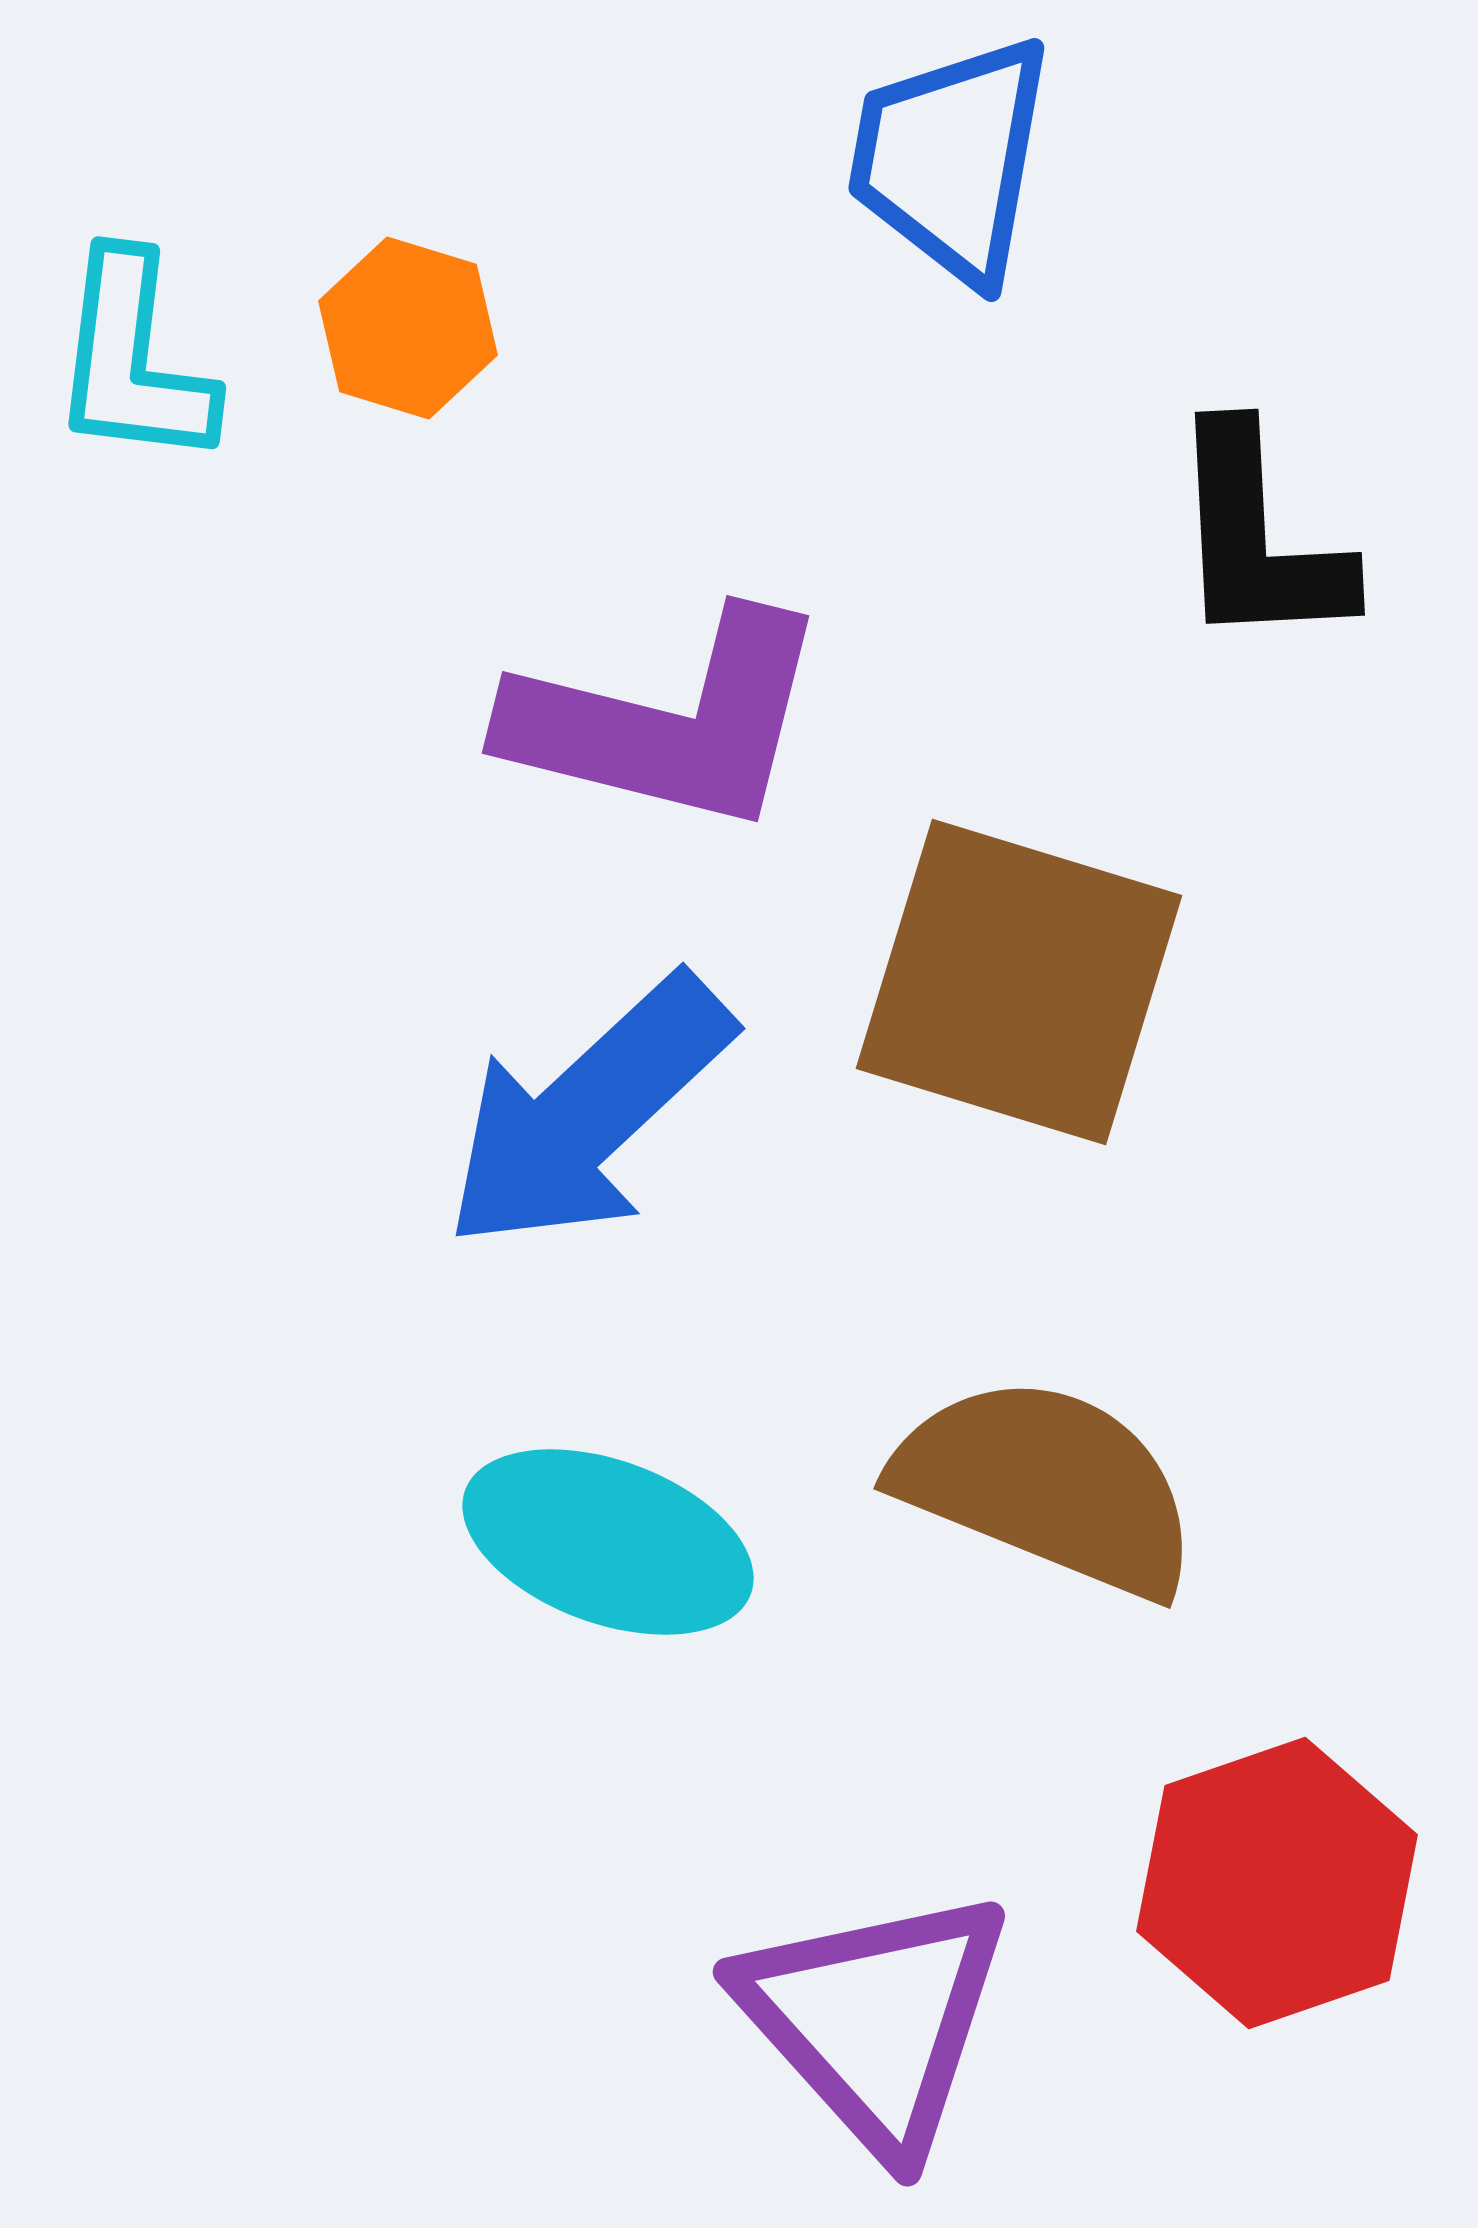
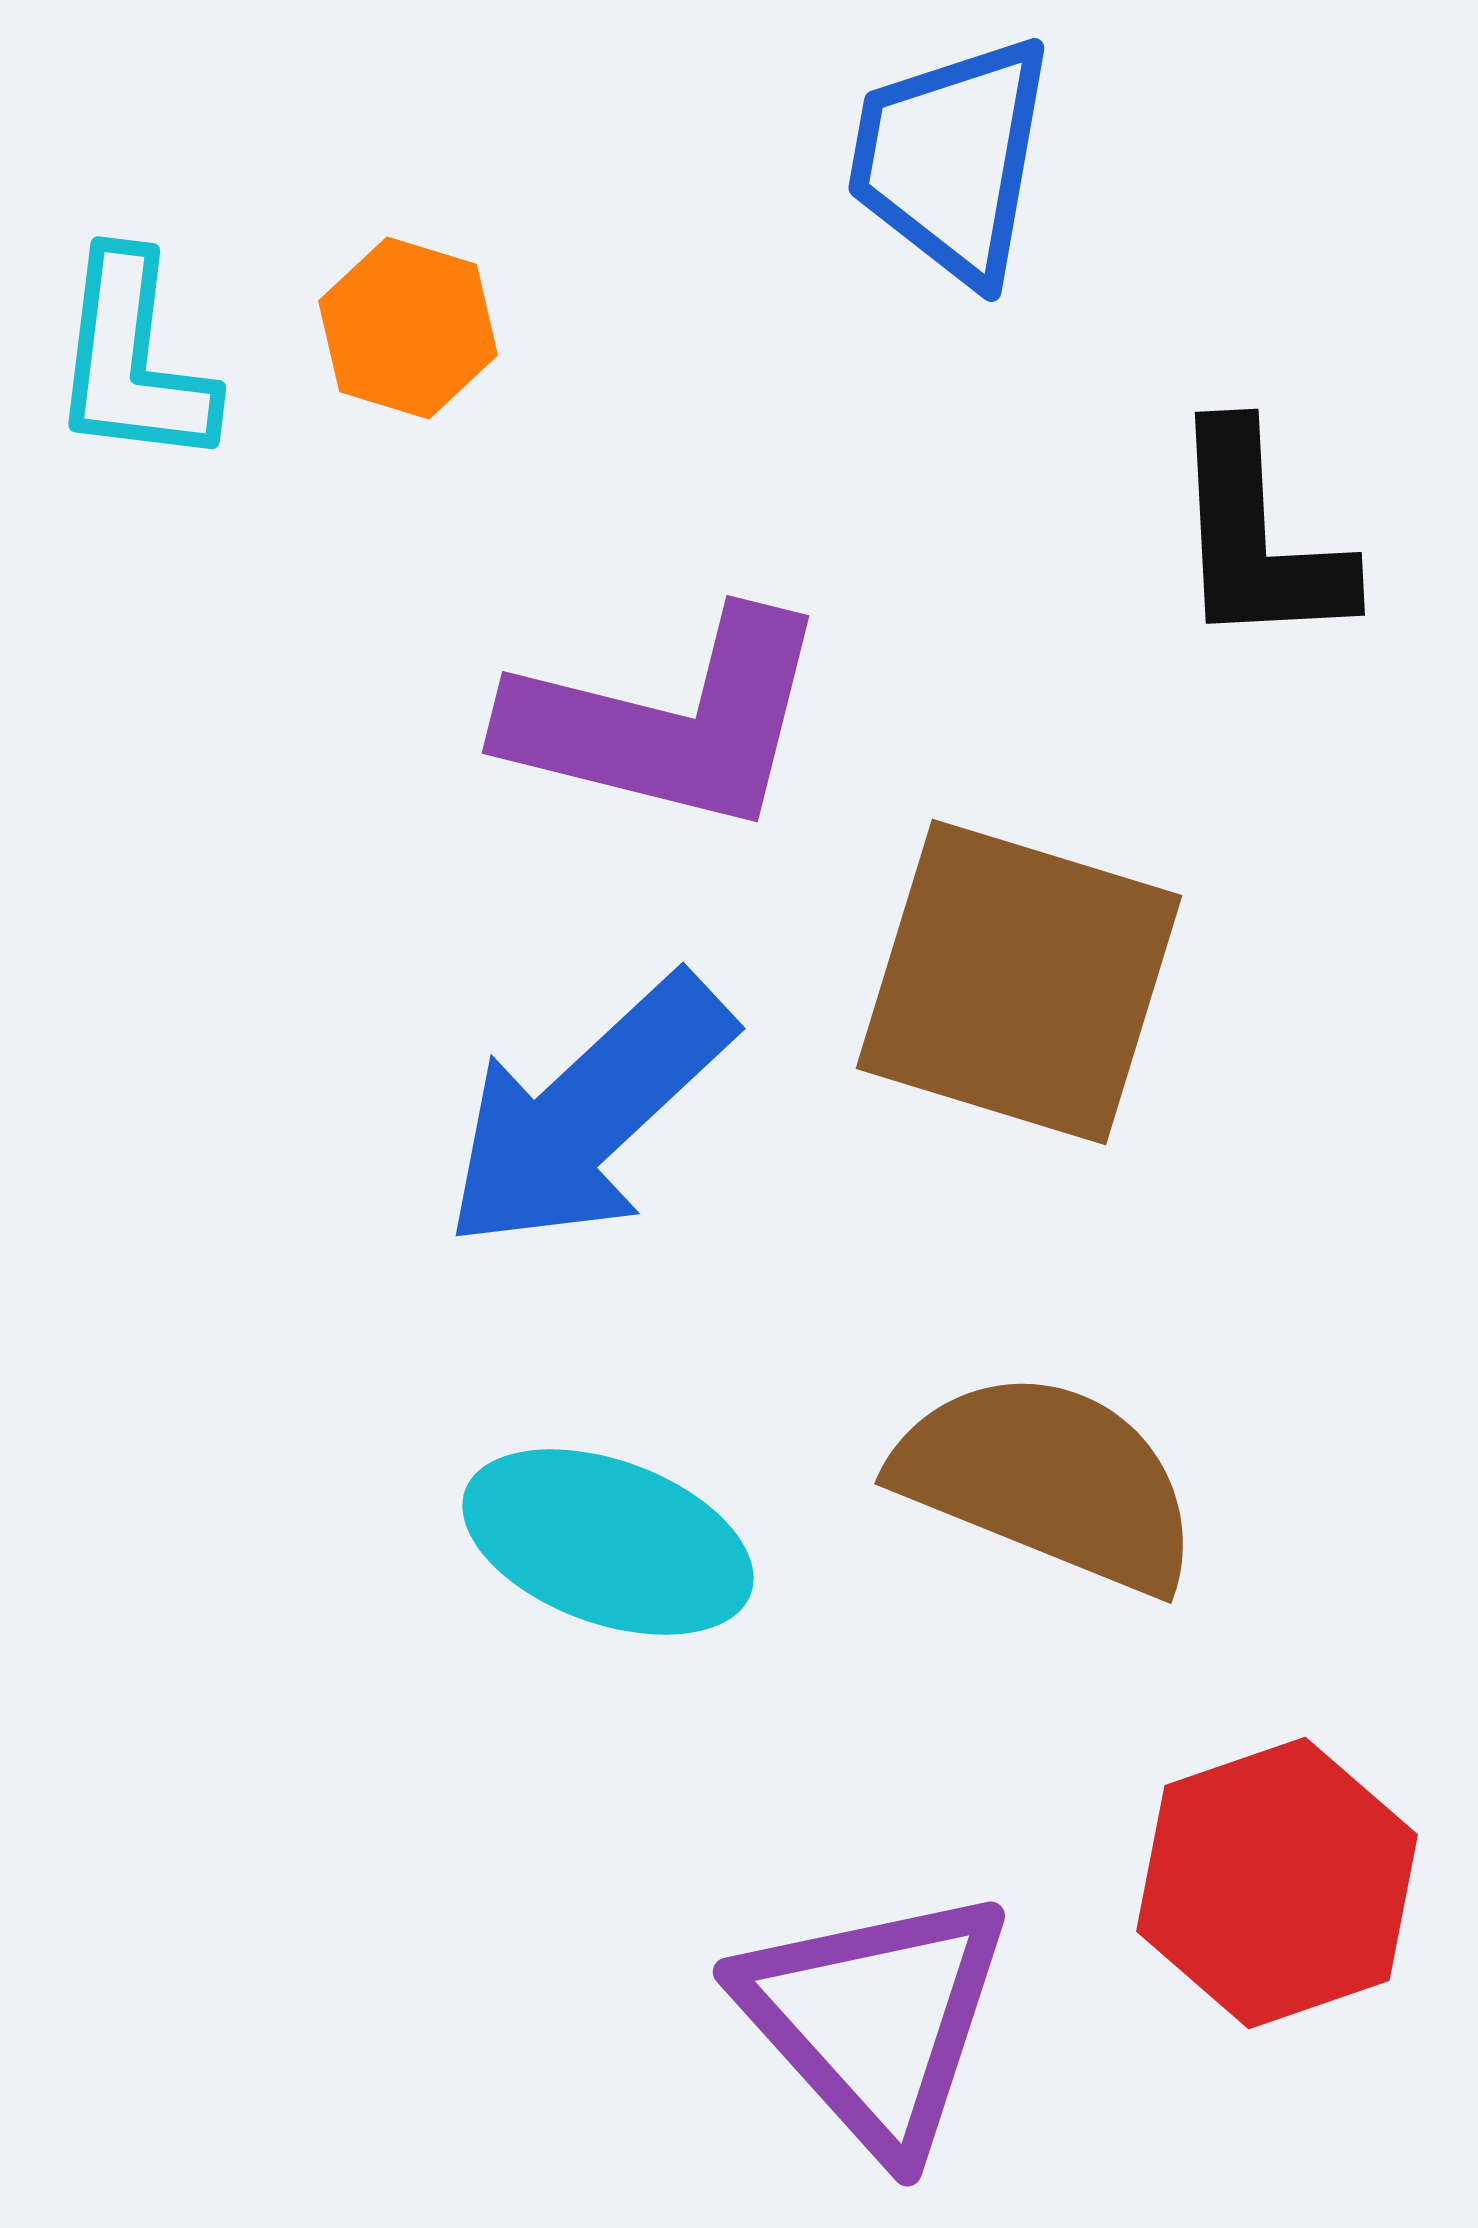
brown semicircle: moved 1 px right, 5 px up
